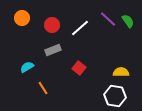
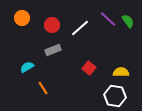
red square: moved 10 px right
